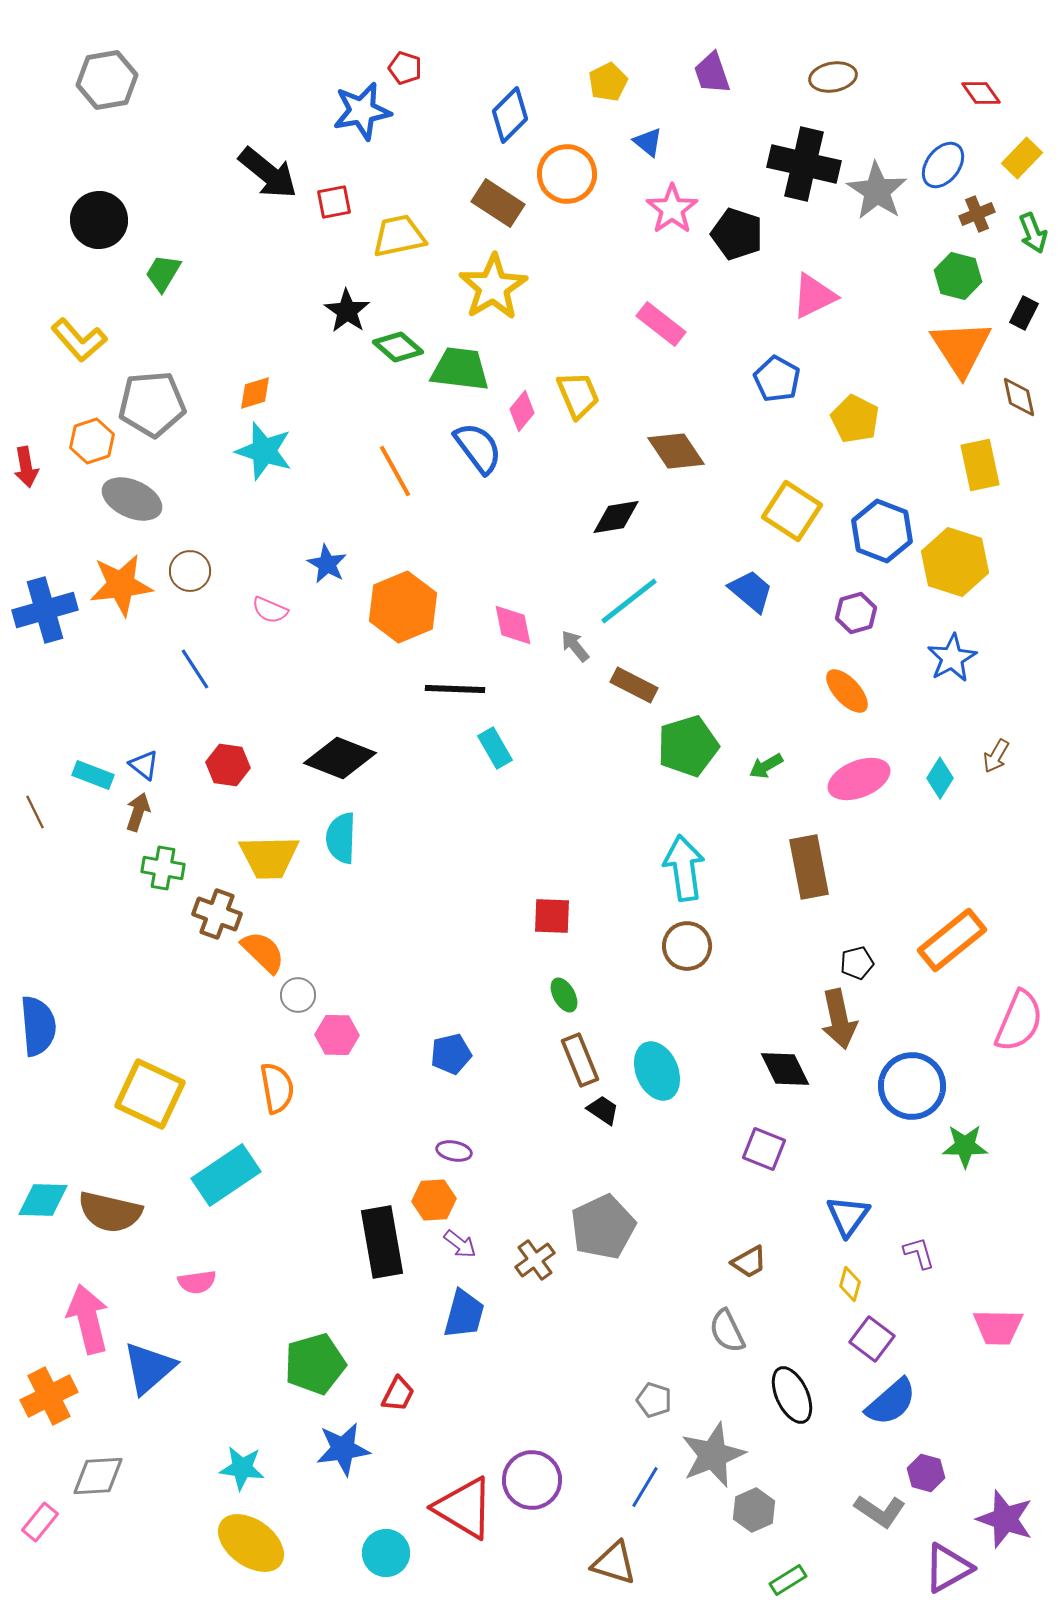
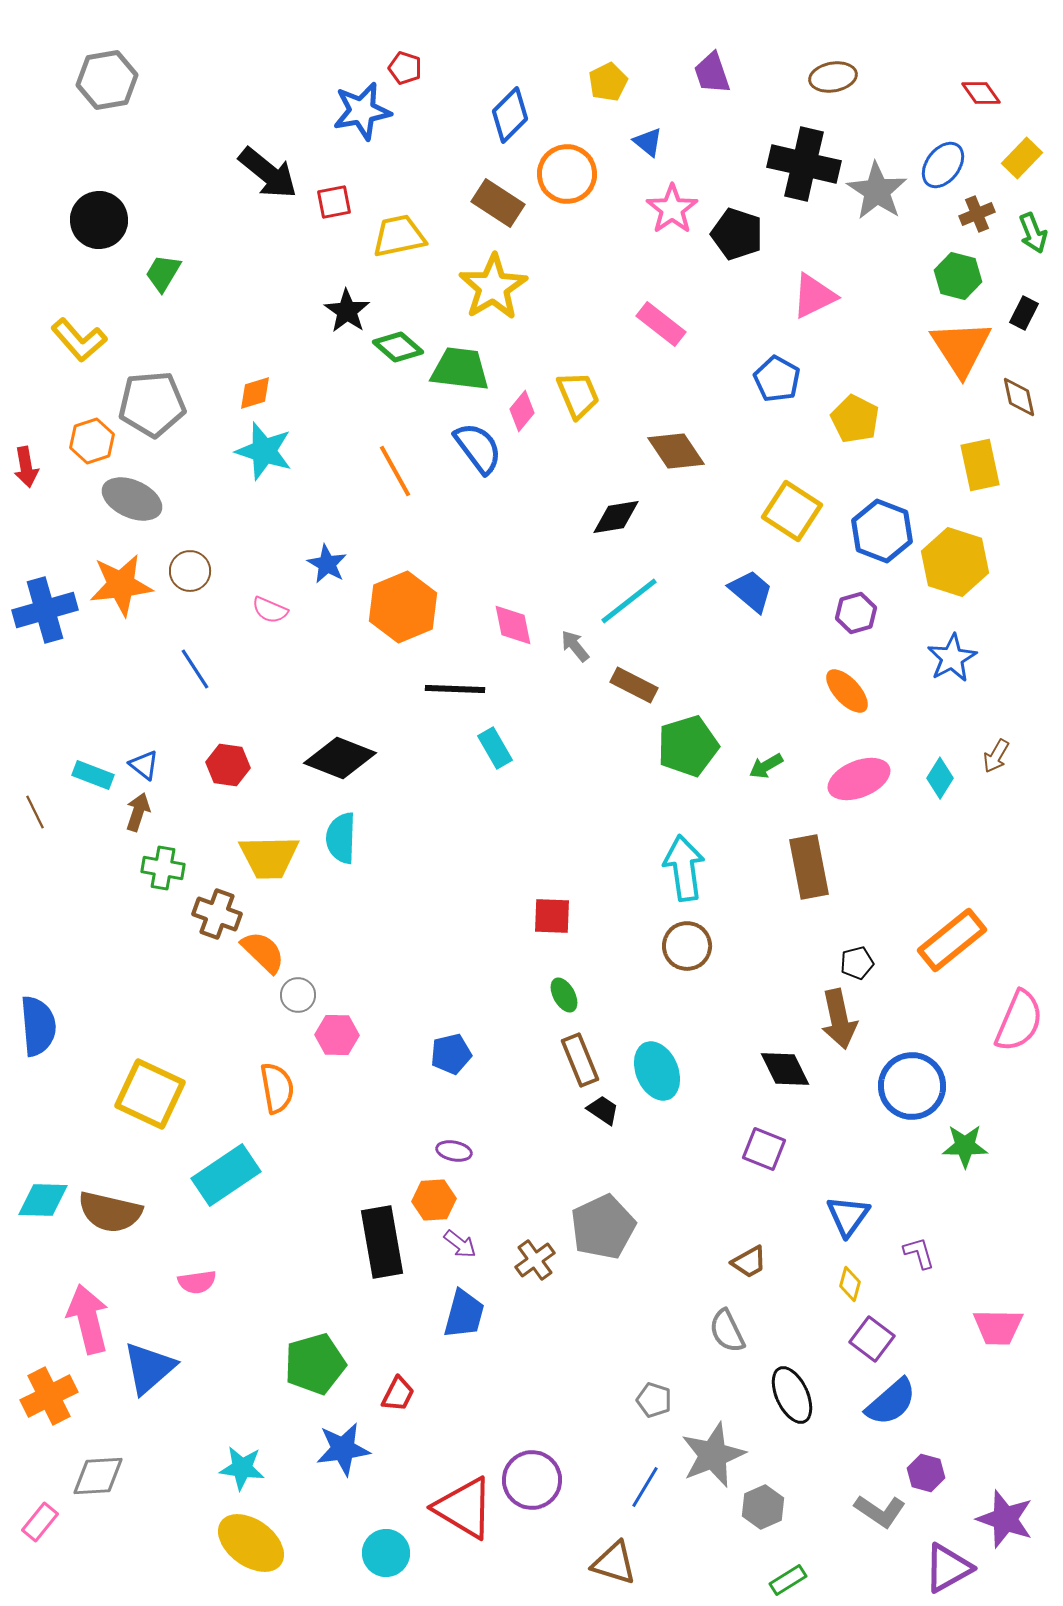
gray hexagon at (754, 1510): moved 9 px right, 3 px up
